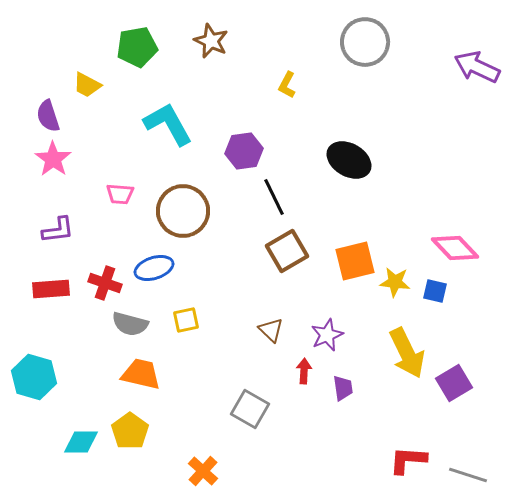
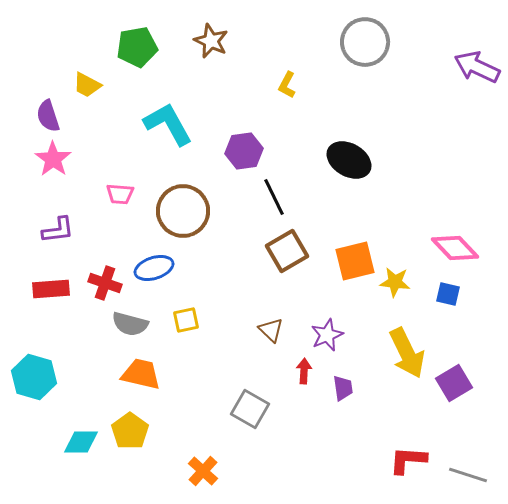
blue square: moved 13 px right, 3 px down
